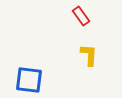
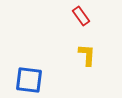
yellow L-shape: moved 2 px left
